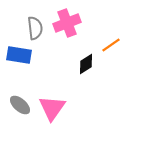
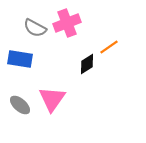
gray semicircle: rotated 125 degrees clockwise
orange line: moved 2 px left, 2 px down
blue rectangle: moved 1 px right, 4 px down
black diamond: moved 1 px right
pink triangle: moved 9 px up
